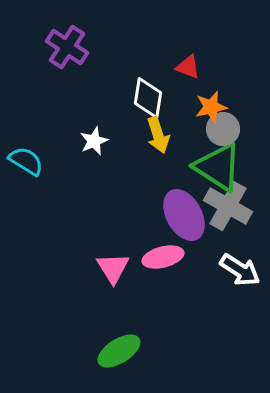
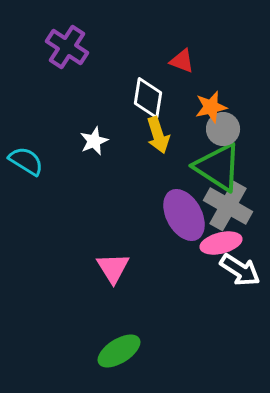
red triangle: moved 6 px left, 6 px up
pink ellipse: moved 58 px right, 14 px up
